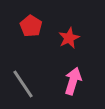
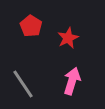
red star: moved 1 px left
pink arrow: moved 1 px left
